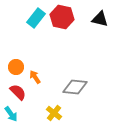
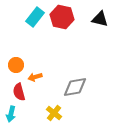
cyan rectangle: moved 1 px left, 1 px up
orange circle: moved 2 px up
orange arrow: rotated 72 degrees counterclockwise
gray diamond: rotated 15 degrees counterclockwise
red semicircle: moved 1 px right; rotated 150 degrees counterclockwise
cyan arrow: rotated 49 degrees clockwise
